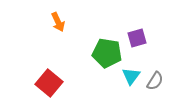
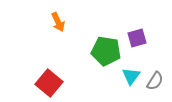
green pentagon: moved 1 px left, 2 px up
